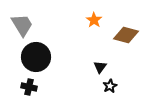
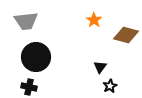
gray trapezoid: moved 4 px right, 4 px up; rotated 115 degrees clockwise
